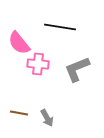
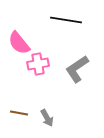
black line: moved 6 px right, 7 px up
pink cross: rotated 15 degrees counterclockwise
gray L-shape: rotated 12 degrees counterclockwise
